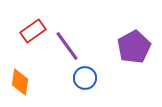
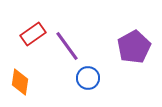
red rectangle: moved 3 px down
blue circle: moved 3 px right
